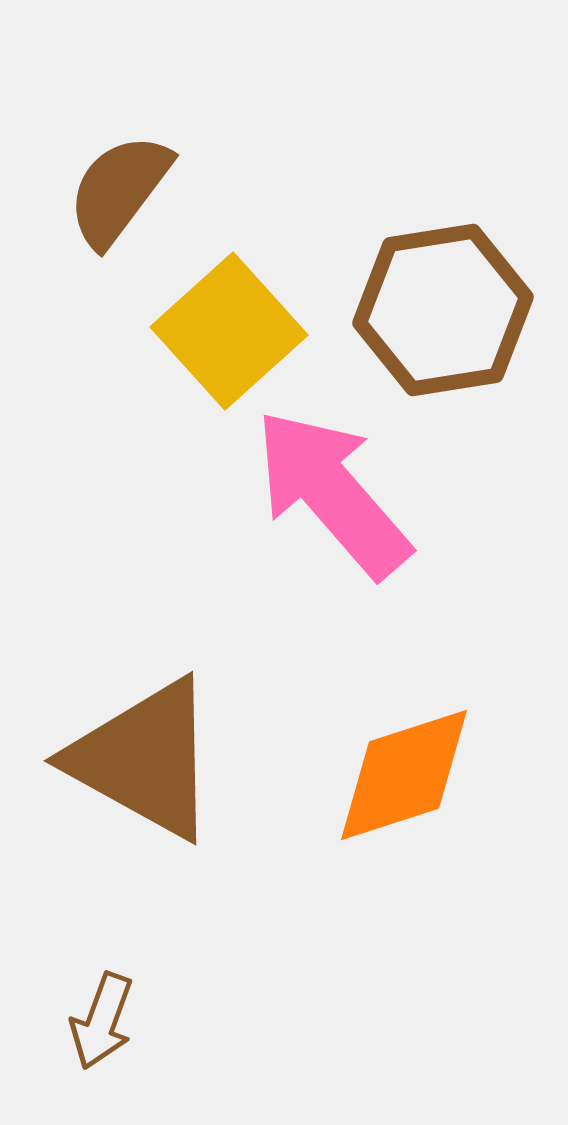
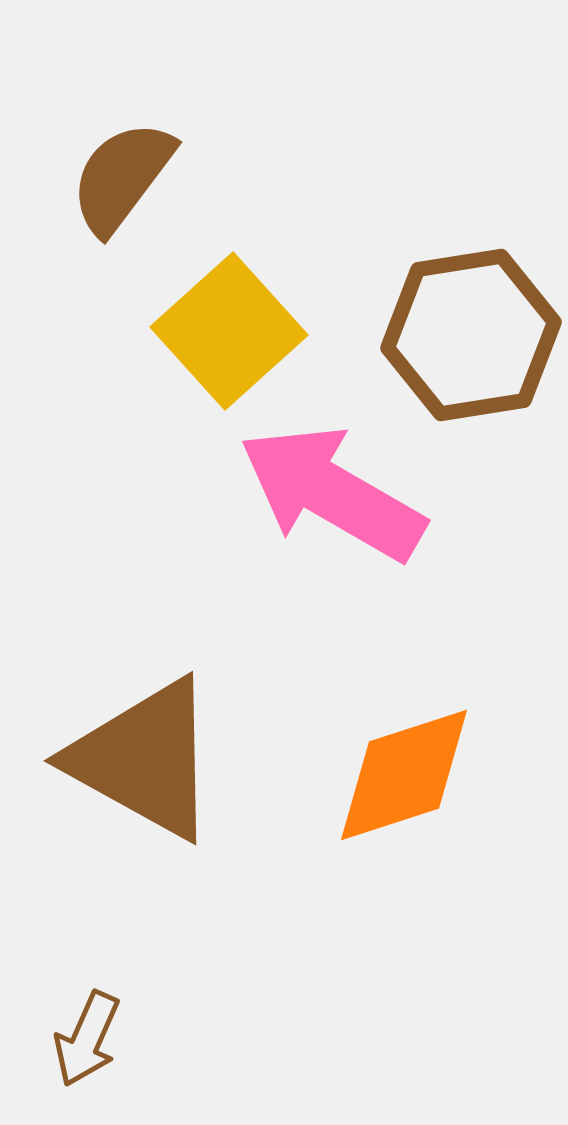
brown semicircle: moved 3 px right, 13 px up
brown hexagon: moved 28 px right, 25 px down
pink arrow: rotated 19 degrees counterclockwise
brown arrow: moved 15 px left, 18 px down; rotated 4 degrees clockwise
